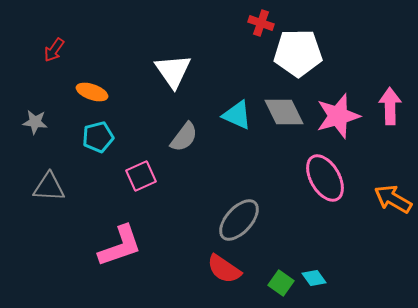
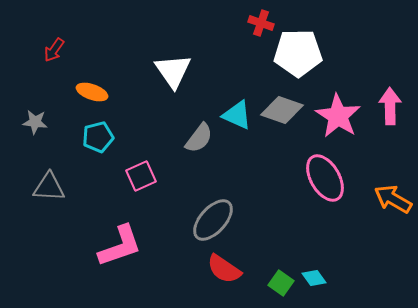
gray diamond: moved 2 px left, 2 px up; rotated 45 degrees counterclockwise
pink star: rotated 24 degrees counterclockwise
gray semicircle: moved 15 px right, 1 px down
gray ellipse: moved 26 px left
